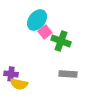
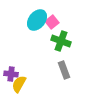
pink square: moved 7 px right, 10 px up
gray rectangle: moved 4 px left, 4 px up; rotated 66 degrees clockwise
yellow semicircle: rotated 108 degrees clockwise
